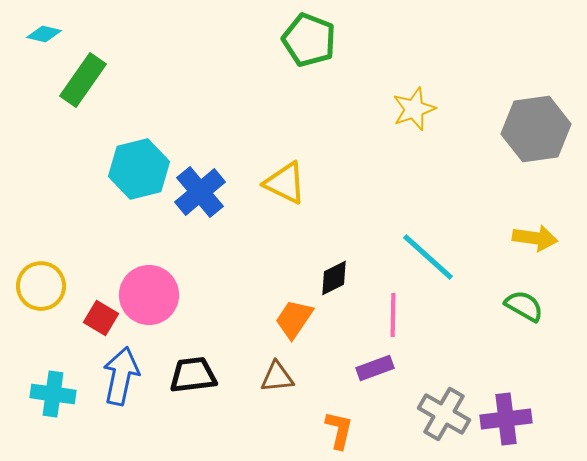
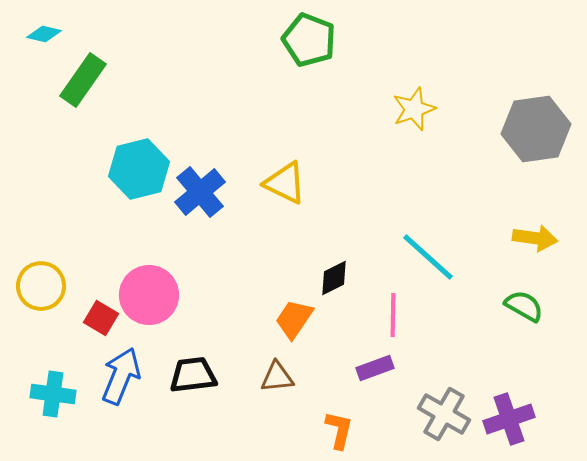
blue arrow: rotated 10 degrees clockwise
purple cross: moved 3 px right; rotated 12 degrees counterclockwise
